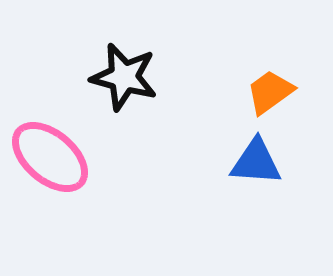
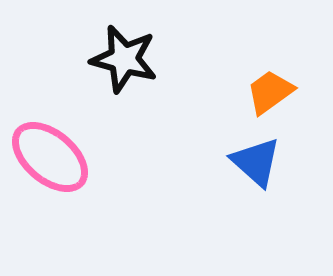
black star: moved 18 px up
blue triangle: rotated 38 degrees clockwise
